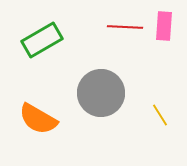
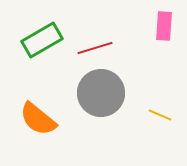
red line: moved 30 px left, 21 px down; rotated 20 degrees counterclockwise
yellow line: rotated 35 degrees counterclockwise
orange semicircle: rotated 9 degrees clockwise
